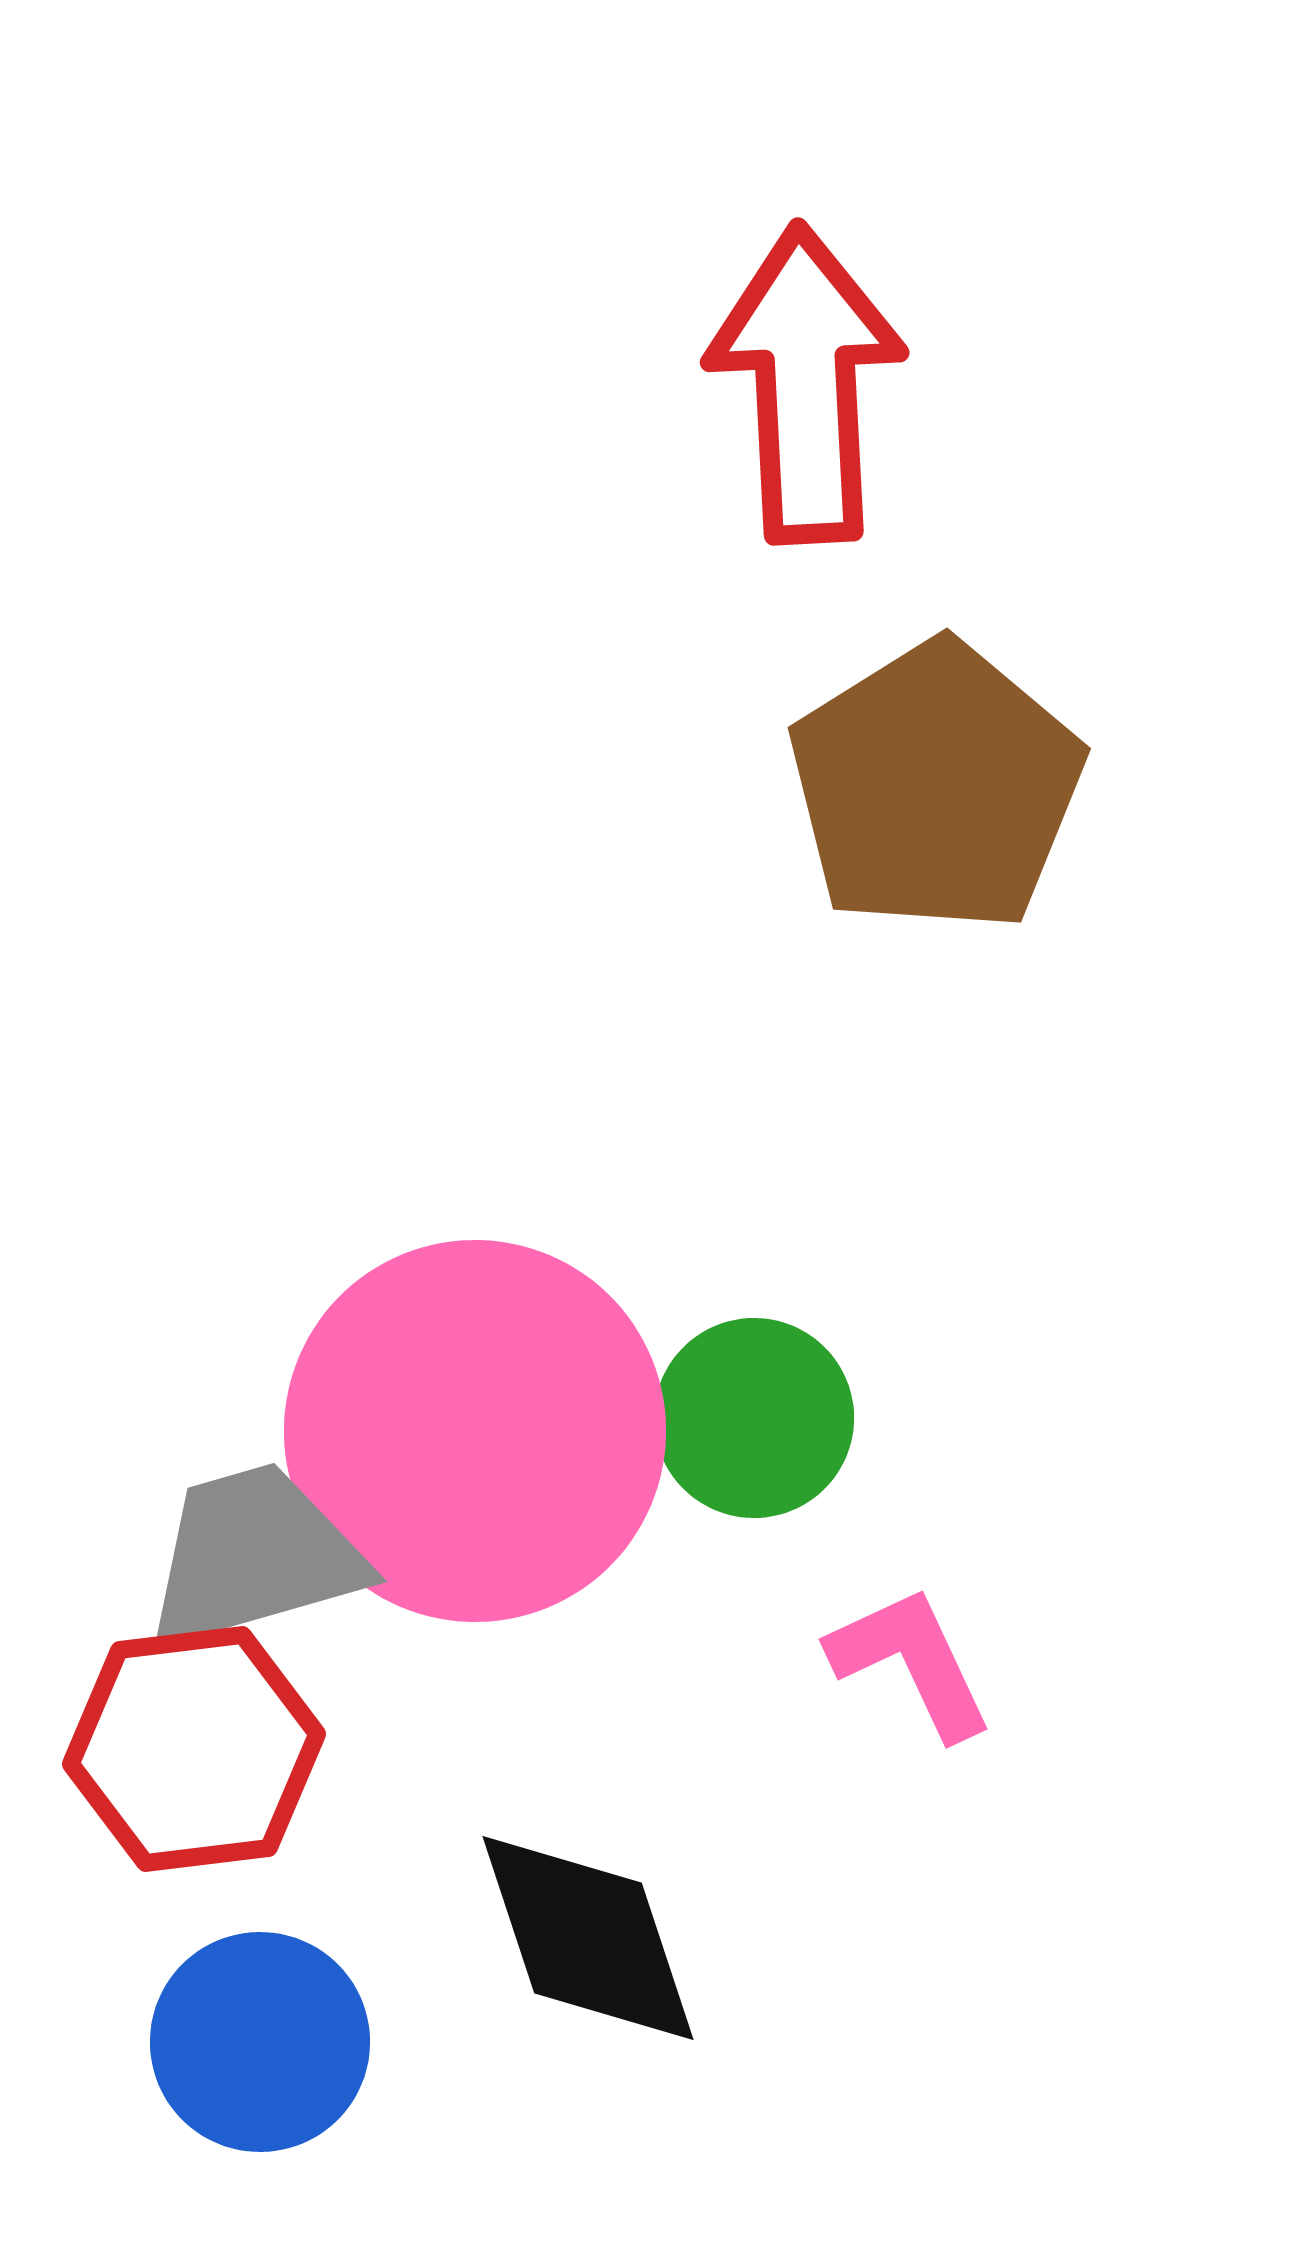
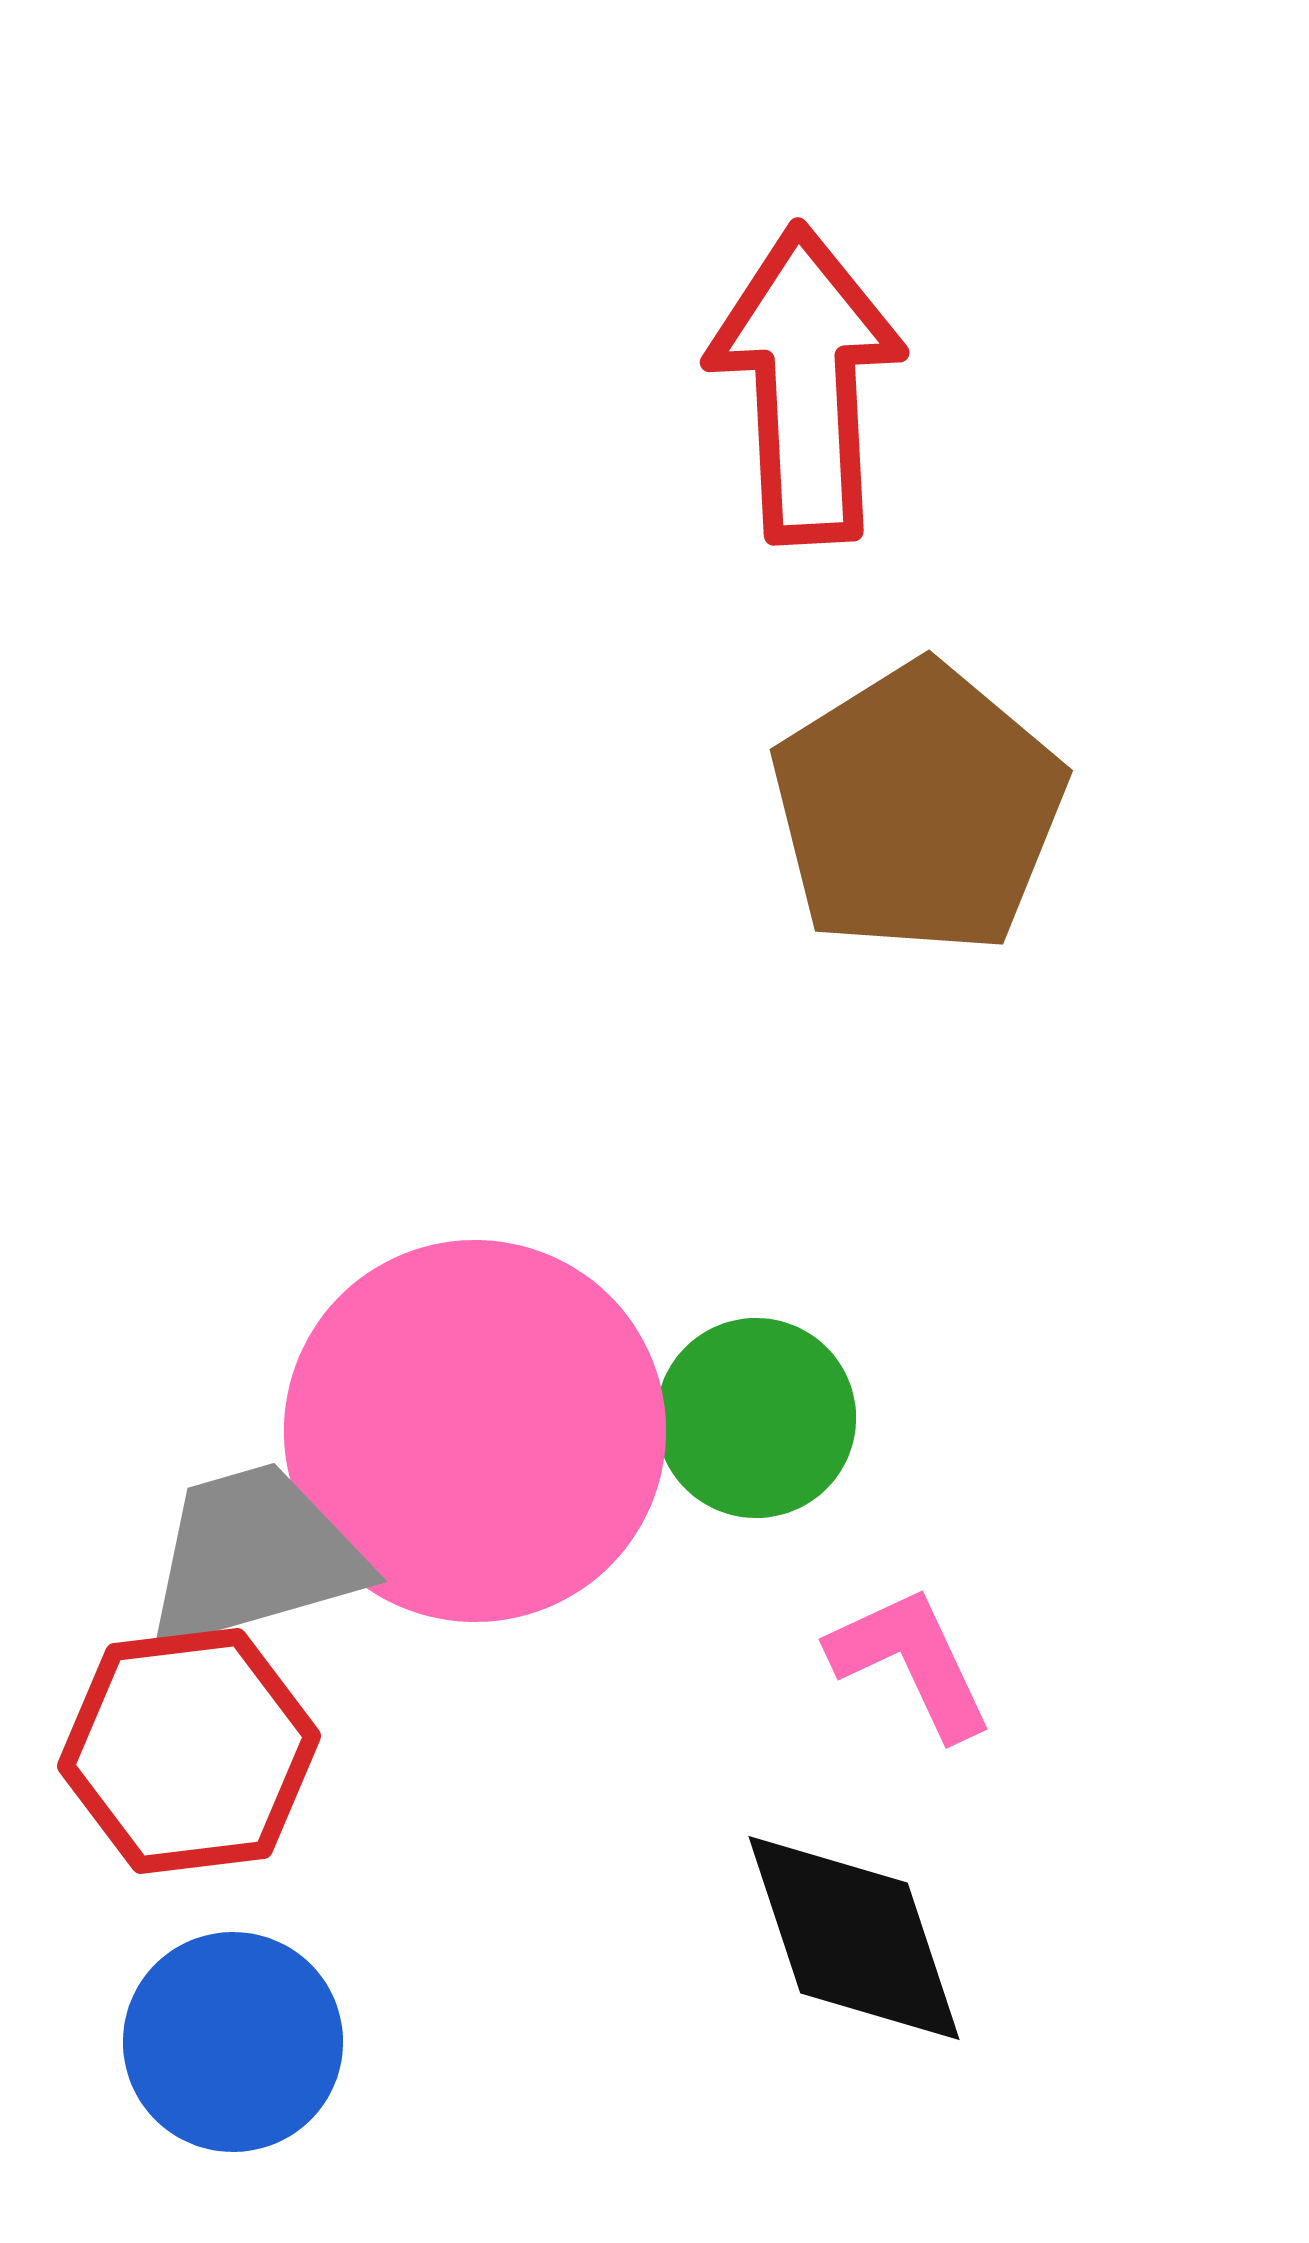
brown pentagon: moved 18 px left, 22 px down
green circle: moved 2 px right
red hexagon: moved 5 px left, 2 px down
black diamond: moved 266 px right
blue circle: moved 27 px left
